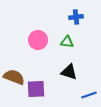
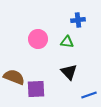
blue cross: moved 2 px right, 3 px down
pink circle: moved 1 px up
black triangle: rotated 30 degrees clockwise
